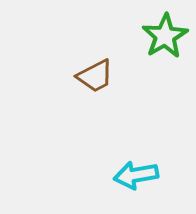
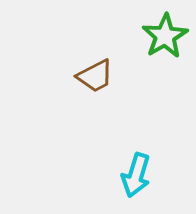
cyan arrow: rotated 63 degrees counterclockwise
